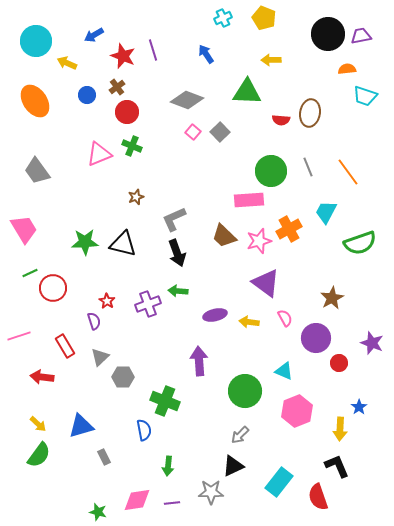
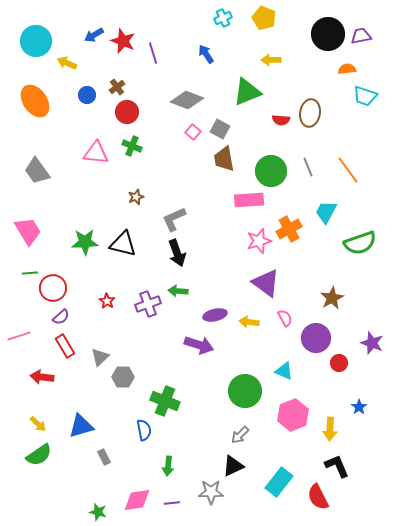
purple line at (153, 50): moved 3 px down
red star at (123, 56): moved 15 px up
green triangle at (247, 92): rotated 24 degrees counterclockwise
gray square at (220, 132): moved 3 px up; rotated 18 degrees counterclockwise
pink triangle at (99, 154): moved 3 px left, 1 px up; rotated 28 degrees clockwise
orange line at (348, 172): moved 2 px up
pink trapezoid at (24, 229): moved 4 px right, 2 px down
brown trapezoid at (224, 236): moved 77 px up; rotated 36 degrees clockwise
green line at (30, 273): rotated 21 degrees clockwise
purple semicircle at (94, 321): moved 33 px left, 4 px up; rotated 66 degrees clockwise
purple arrow at (199, 361): moved 16 px up; rotated 112 degrees clockwise
pink hexagon at (297, 411): moved 4 px left, 4 px down
yellow arrow at (340, 429): moved 10 px left
green semicircle at (39, 455): rotated 20 degrees clockwise
red semicircle at (318, 497): rotated 8 degrees counterclockwise
